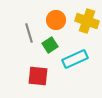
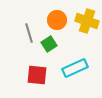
orange circle: moved 1 px right
green square: moved 1 px left, 1 px up
cyan rectangle: moved 9 px down
red square: moved 1 px left, 1 px up
